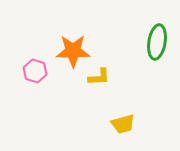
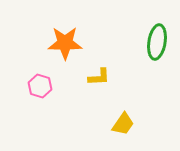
orange star: moved 8 px left, 8 px up
pink hexagon: moved 5 px right, 15 px down
yellow trapezoid: rotated 40 degrees counterclockwise
